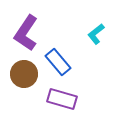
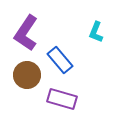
cyan L-shape: moved 2 px up; rotated 30 degrees counterclockwise
blue rectangle: moved 2 px right, 2 px up
brown circle: moved 3 px right, 1 px down
